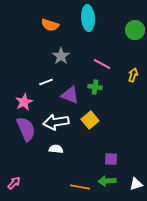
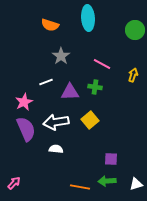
purple triangle: moved 3 px up; rotated 24 degrees counterclockwise
